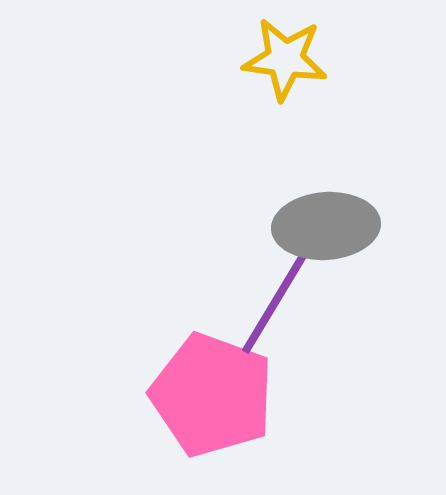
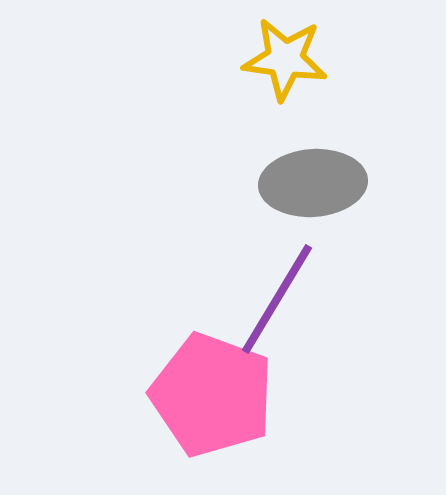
gray ellipse: moved 13 px left, 43 px up
